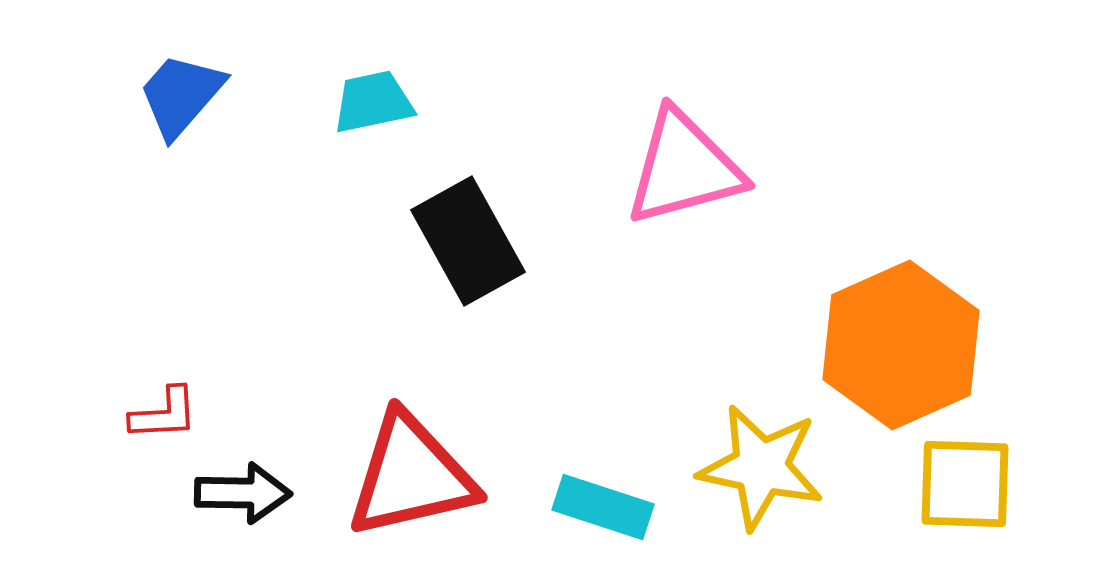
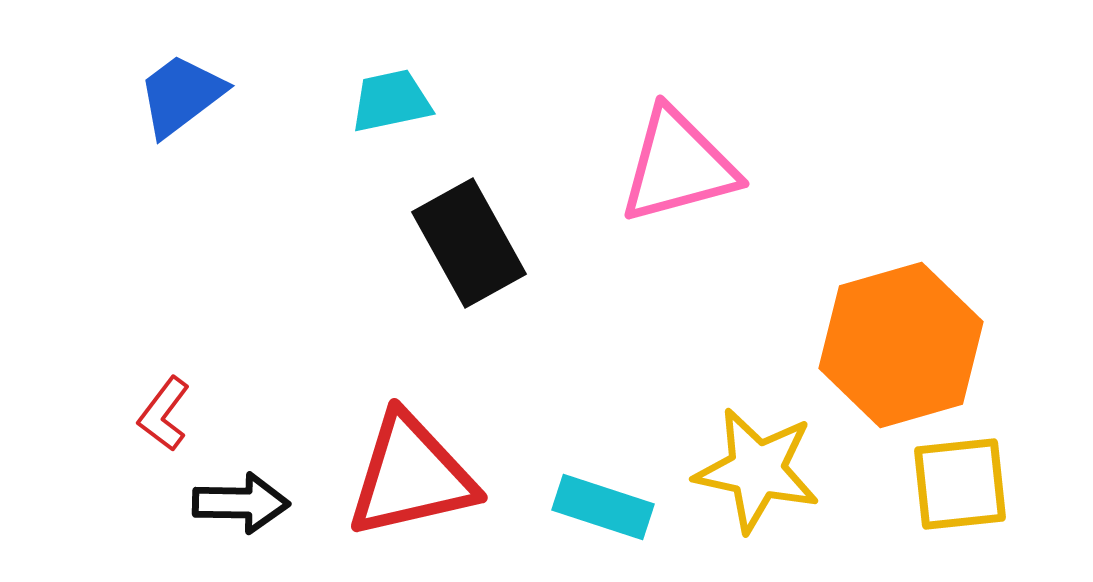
blue trapezoid: rotated 12 degrees clockwise
cyan trapezoid: moved 18 px right, 1 px up
pink triangle: moved 6 px left, 2 px up
black rectangle: moved 1 px right, 2 px down
orange hexagon: rotated 8 degrees clockwise
red L-shape: rotated 130 degrees clockwise
yellow star: moved 4 px left, 3 px down
yellow square: moved 5 px left; rotated 8 degrees counterclockwise
black arrow: moved 2 px left, 10 px down
